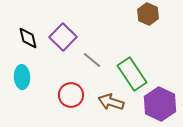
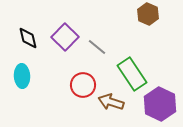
purple square: moved 2 px right
gray line: moved 5 px right, 13 px up
cyan ellipse: moved 1 px up
red circle: moved 12 px right, 10 px up
